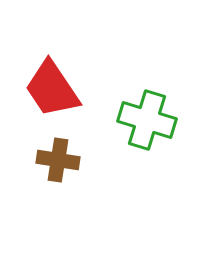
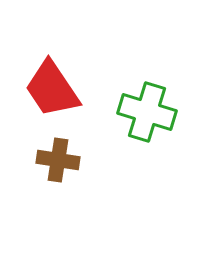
green cross: moved 8 px up
